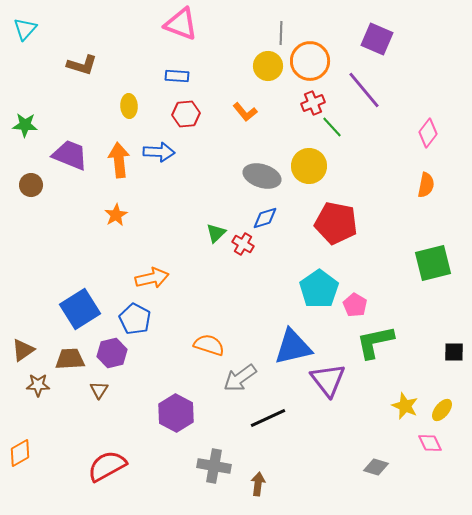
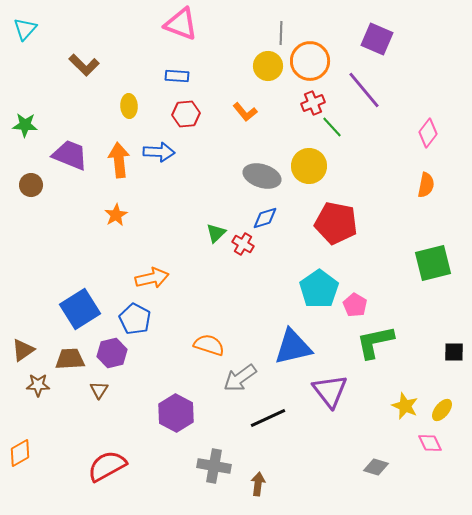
brown L-shape at (82, 65): moved 2 px right; rotated 28 degrees clockwise
purple triangle at (328, 380): moved 2 px right, 11 px down
